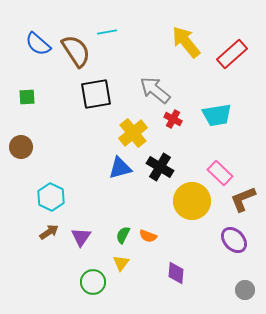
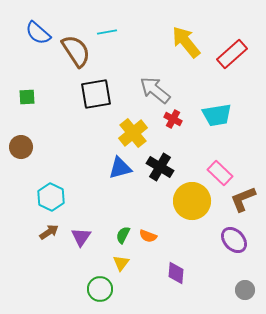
blue semicircle: moved 11 px up
green circle: moved 7 px right, 7 px down
